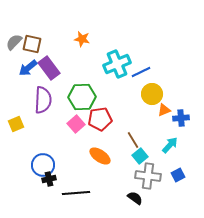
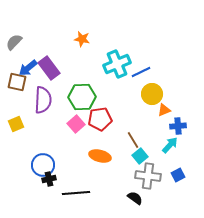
brown square: moved 15 px left, 38 px down
blue cross: moved 3 px left, 8 px down
orange ellipse: rotated 20 degrees counterclockwise
